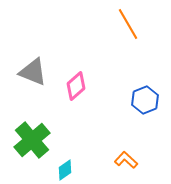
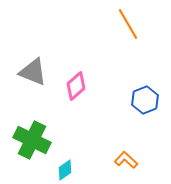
green cross: rotated 24 degrees counterclockwise
